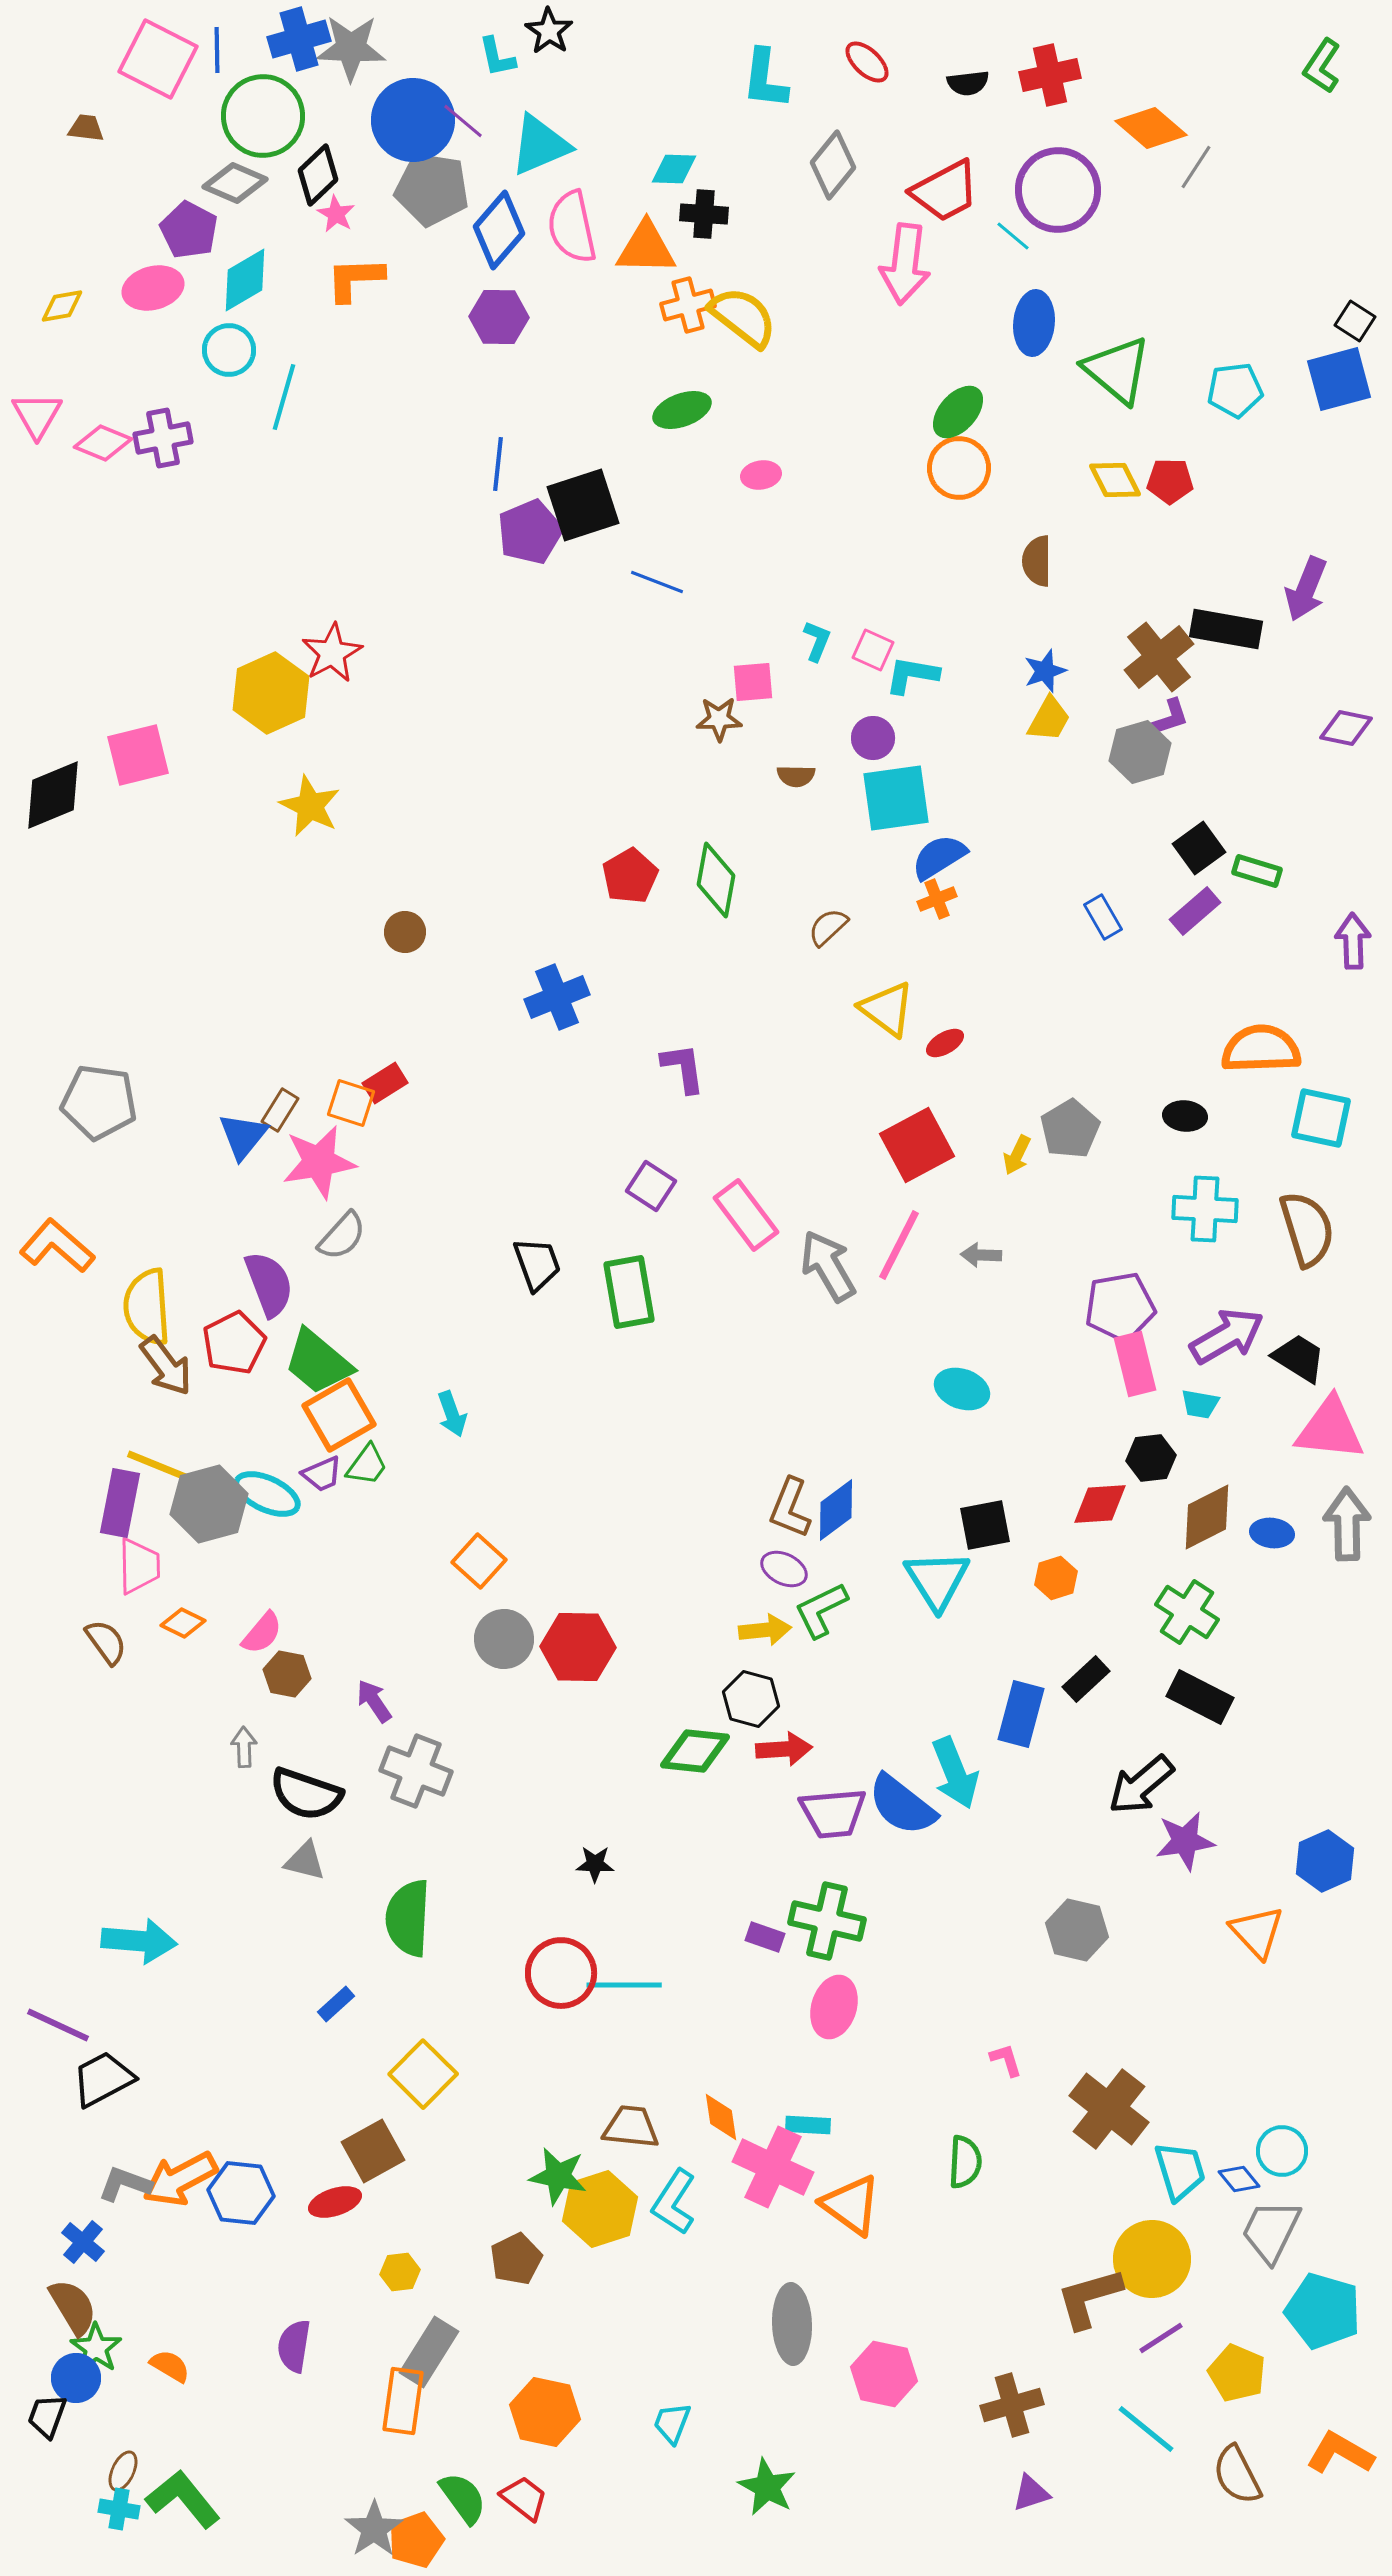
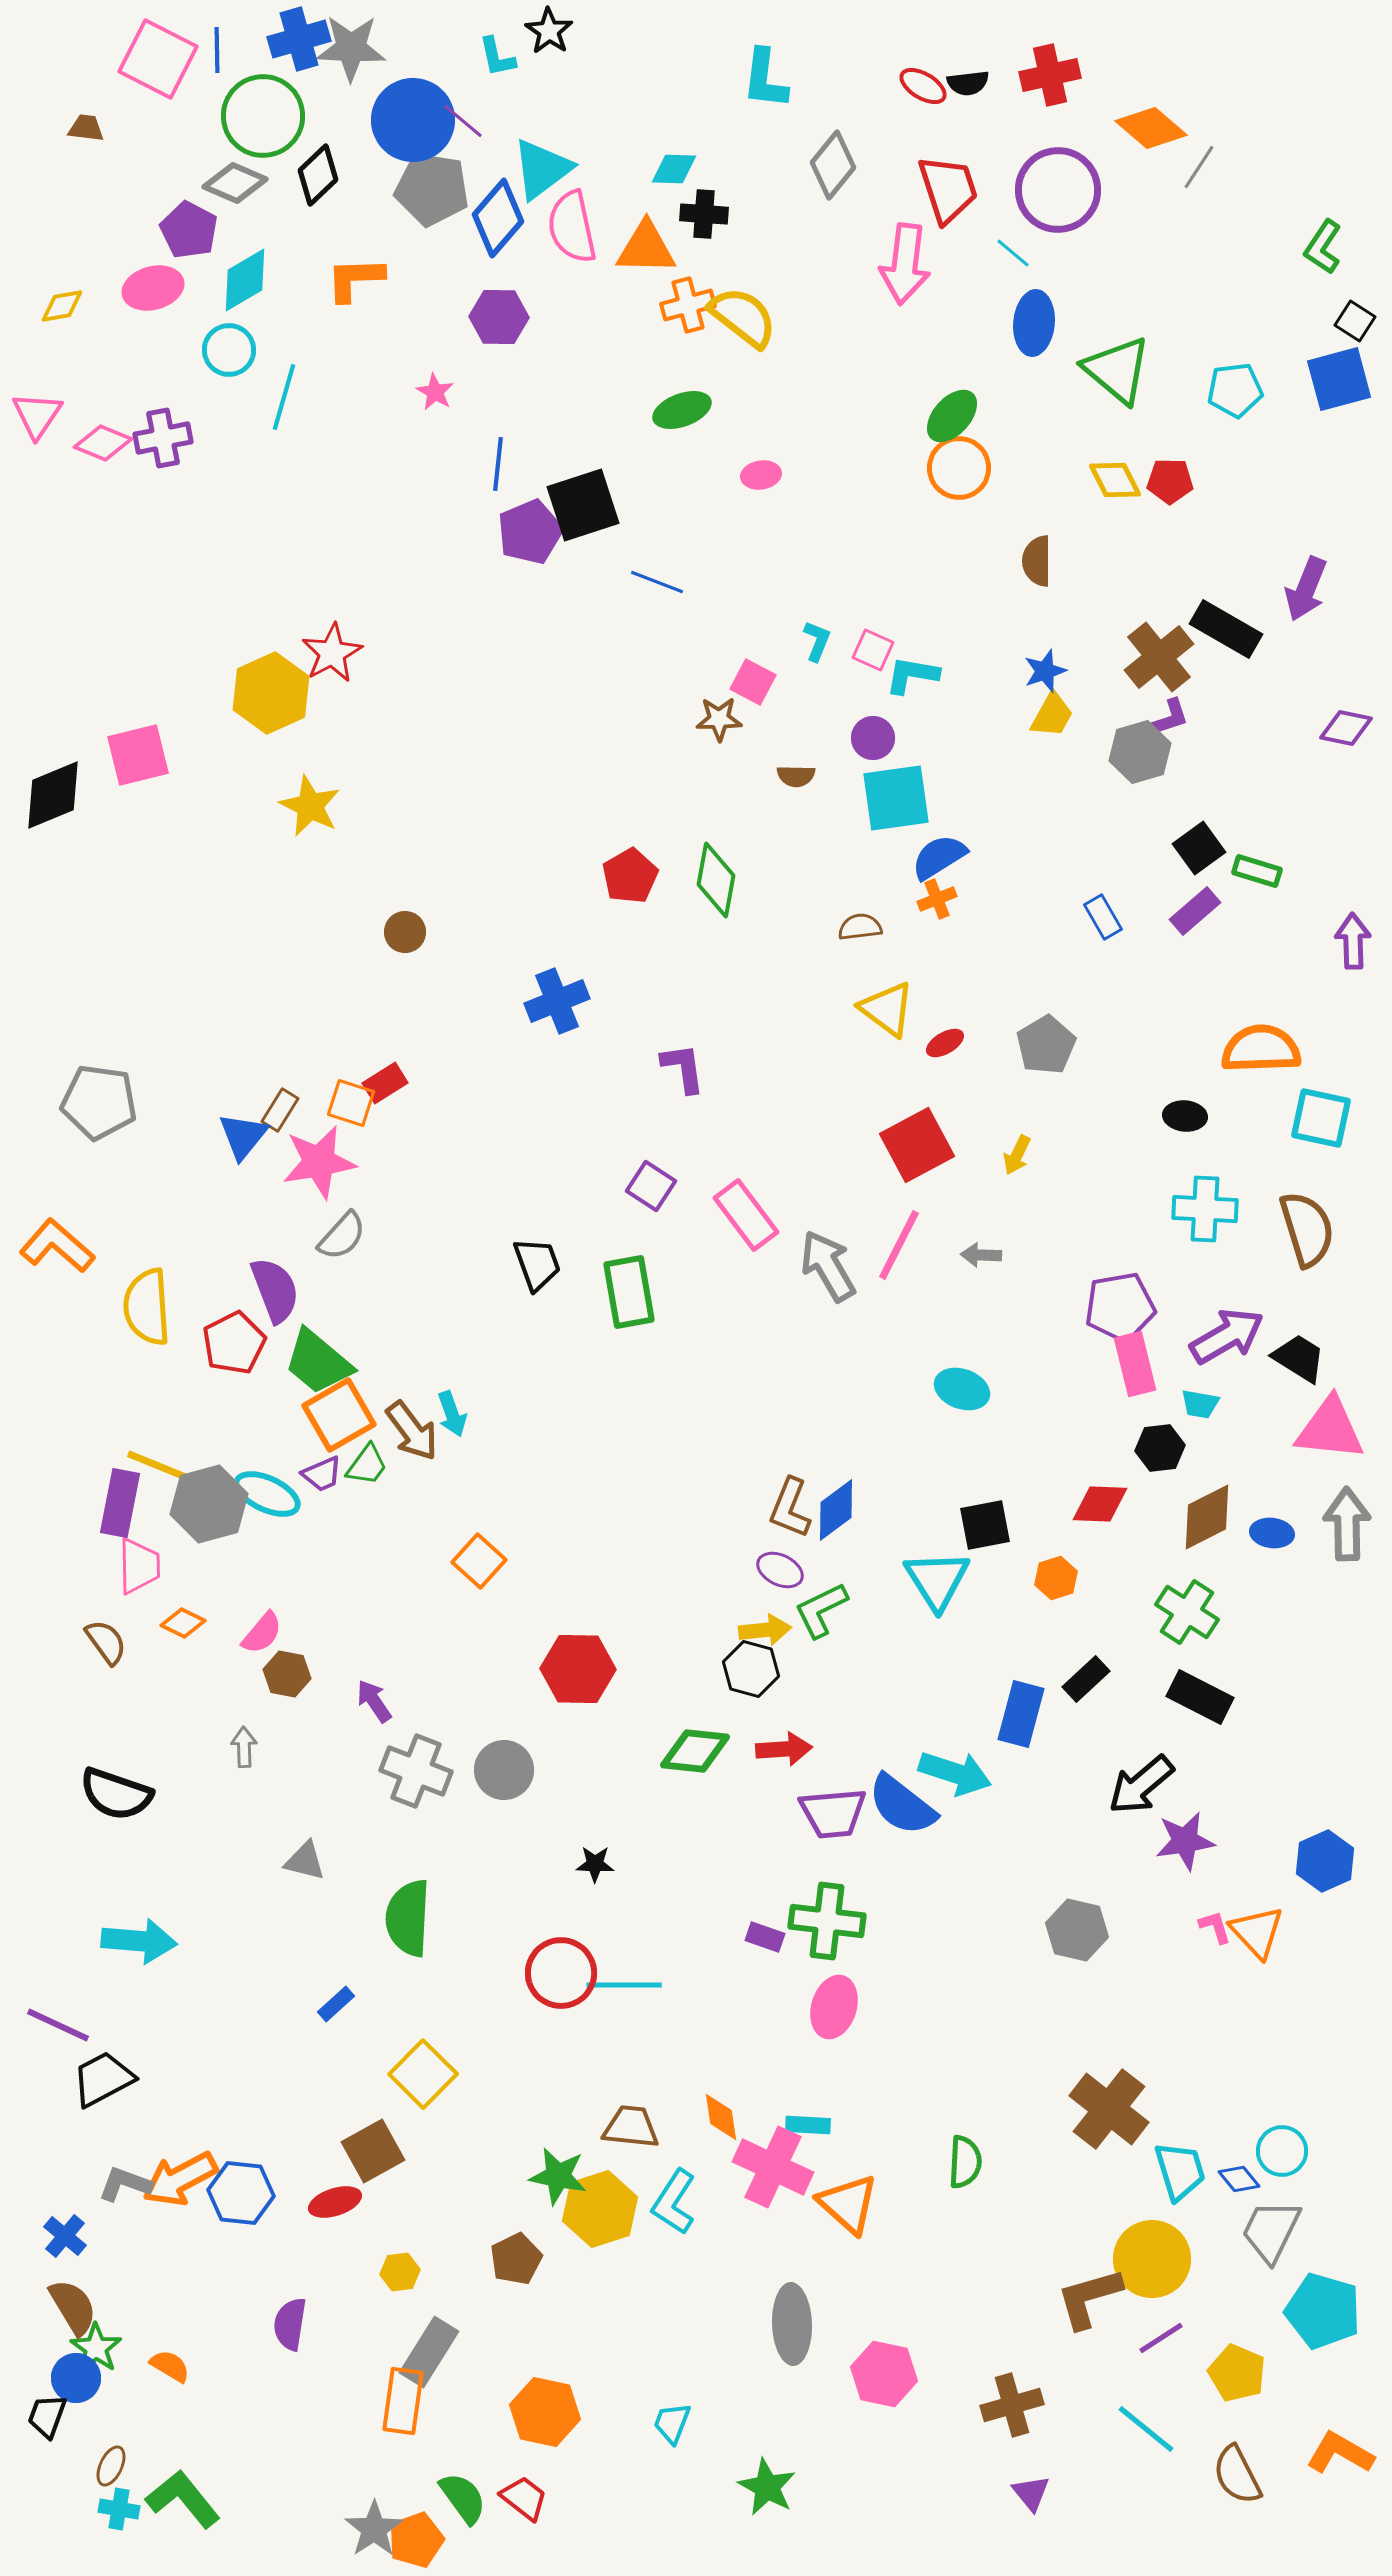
red ellipse at (867, 62): moved 56 px right, 24 px down; rotated 12 degrees counterclockwise
green L-shape at (1322, 66): moved 1 px right, 181 px down
cyan triangle at (540, 145): moved 2 px right, 24 px down; rotated 14 degrees counterclockwise
gray line at (1196, 167): moved 3 px right
red trapezoid at (945, 191): moved 3 px right, 2 px up; rotated 80 degrees counterclockwise
pink star at (336, 214): moved 99 px right, 178 px down
blue diamond at (499, 230): moved 1 px left, 12 px up
cyan line at (1013, 236): moved 17 px down
green ellipse at (958, 412): moved 6 px left, 4 px down
pink triangle at (37, 415): rotated 4 degrees clockwise
black rectangle at (1226, 629): rotated 20 degrees clockwise
pink square at (753, 682): rotated 33 degrees clockwise
yellow trapezoid at (1049, 719): moved 3 px right, 4 px up
brown semicircle at (828, 927): moved 32 px right; rotated 36 degrees clockwise
blue cross at (557, 997): moved 4 px down
gray pentagon at (1070, 1129): moved 24 px left, 84 px up
purple semicircle at (269, 1284): moved 6 px right, 6 px down
brown arrow at (166, 1366): moved 246 px right, 65 px down
black hexagon at (1151, 1458): moved 9 px right, 10 px up
red diamond at (1100, 1504): rotated 6 degrees clockwise
purple ellipse at (784, 1569): moved 4 px left, 1 px down
gray circle at (504, 1639): moved 131 px down
red hexagon at (578, 1647): moved 22 px down
black hexagon at (751, 1699): moved 30 px up
cyan arrow at (955, 1773): rotated 50 degrees counterclockwise
black semicircle at (306, 1794): moved 190 px left
green cross at (827, 1921): rotated 6 degrees counterclockwise
pink L-shape at (1006, 2060): moved 209 px right, 133 px up
orange triangle at (851, 2205): moved 3 px left, 1 px up; rotated 6 degrees clockwise
blue cross at (83, 2242): moved 18 px left, 6 px up
purple semicircle at (294, 2346): moved 4 px left, 22 px up
brown ellipse at (123, 2471): moved 12 px left, 5 px up
purple triangle at (1031, 2493): rotated 51 degrees counterclockwise
